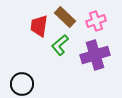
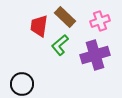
pink cross: moved 4 px right
